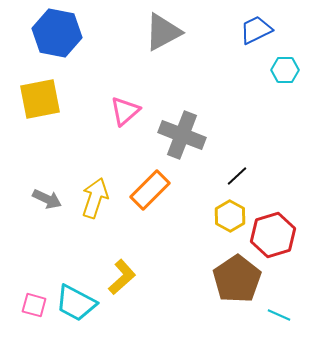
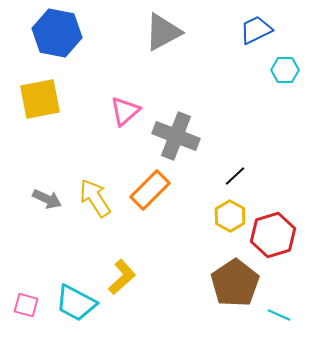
gray cross: moved 6 px left, 1 px down
black line: moved 2 px left
yellow arrow: rotated 51 degrees counterclockwise
brown pentagon: moved 2 px left, 4 px down
pink square: moved 8 px left
